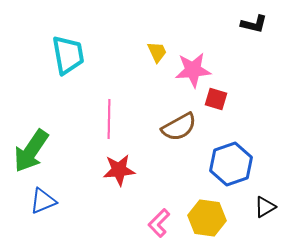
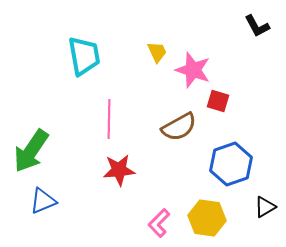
black L-shape: moved 3 px right, 2 px down; rotated 48 degrees clockwise
cyan trapezoid: moved 16 px right, 1 px down
pink star: rotated 24 degrees clockwise
red square: moved 2 px right, 2 px down
